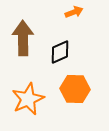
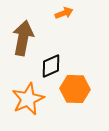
orange arrow: moved 10 px left, 1 px down
brown arrow: rotated 12 degrees clockwise
black diamond: moved 9 px left, 14 px down
